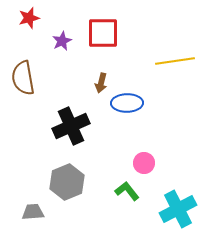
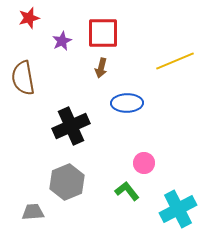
yellow line: rotated 15 degrees counterclockwise
brown arrow: moved 15 px up
